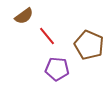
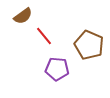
brown semicircle: moved 1 px left
red line: moved 3 px left
